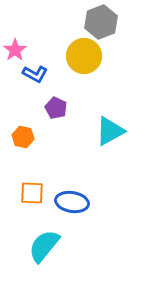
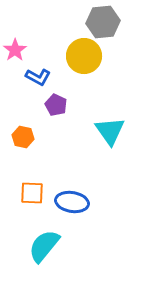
gray hexagon: moved 2 px right; rotated 16 degrees clockwise
blue L-shape: moved 3 px right, 3 px down
purple pentagon: moved 3 px up
cyan triangle: rotated 36 degrees counterclockwise
